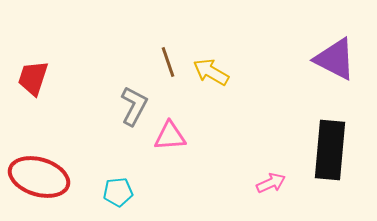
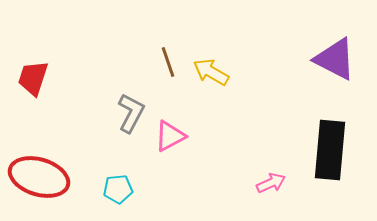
gray L-shape: moved 3 px left, 7 px down
pink triangle: rotated 24 degrees counterclockwise
cyan pentagon: moved 3 px up
